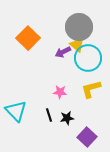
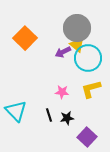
gray circle: moved 2 px left, 1 px down
orange square: moved 3 px left
pink star: moved 2 px right
